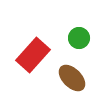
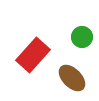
green circle: moved 3 px right, 1 px up
